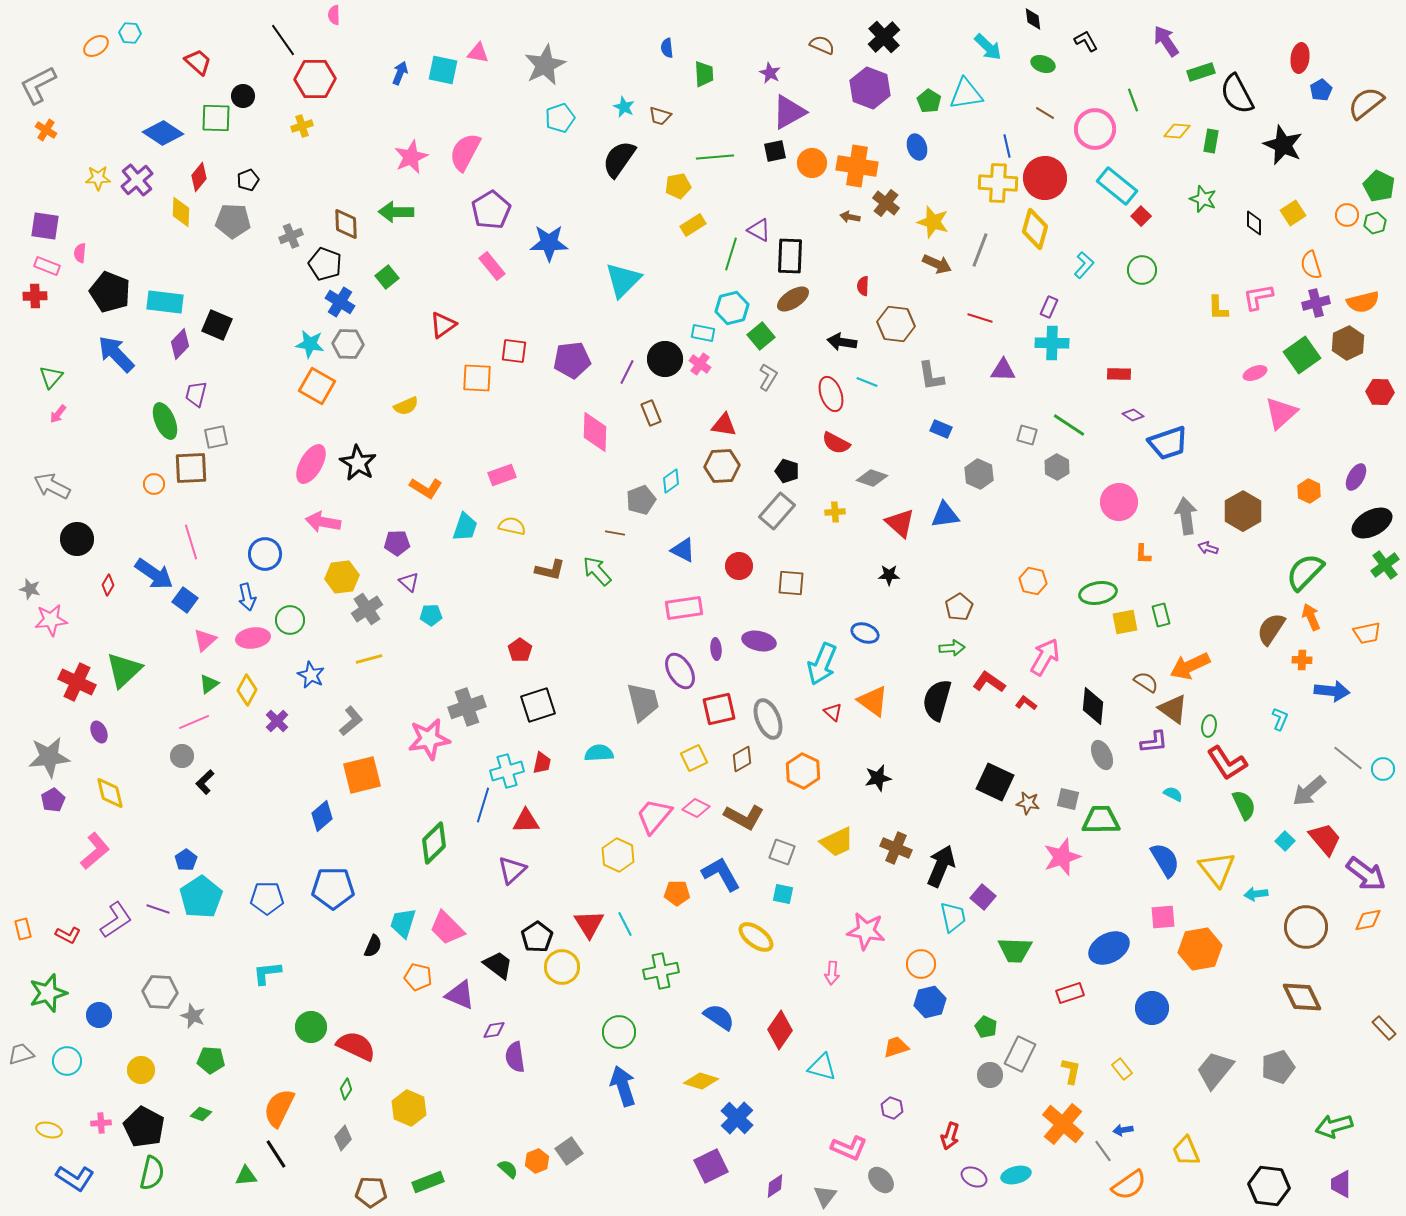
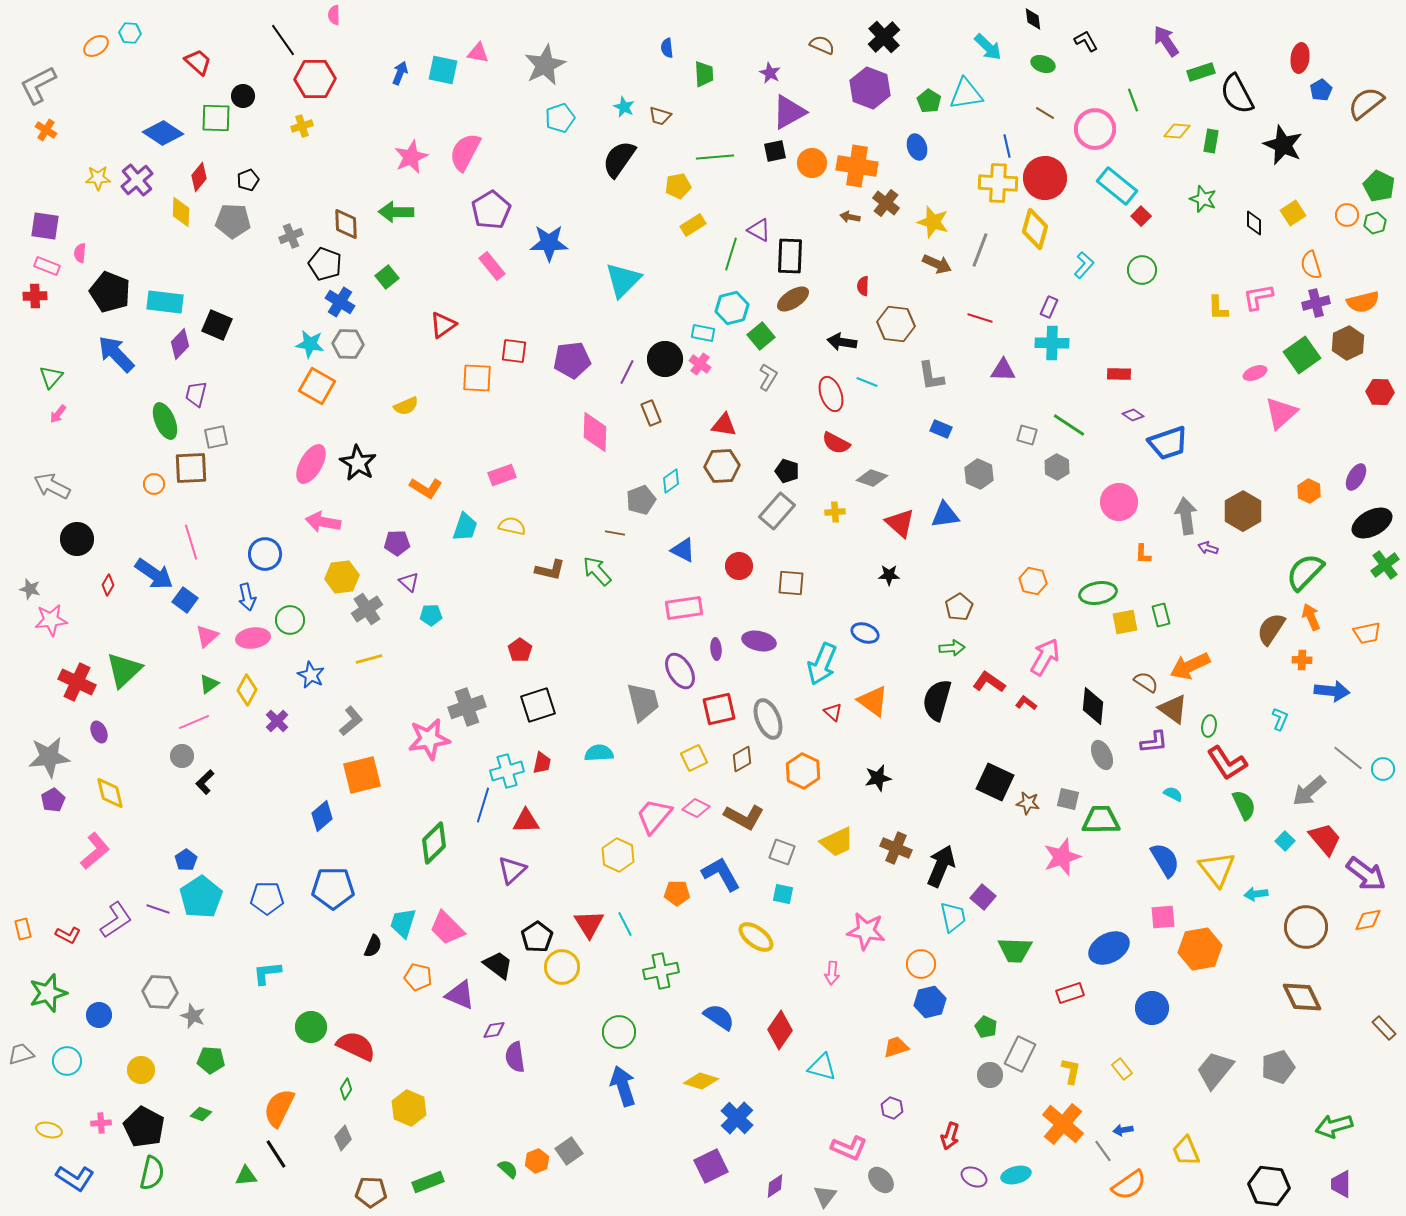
pink triangle at (205, 640): moved 2 px right, 4 px up
